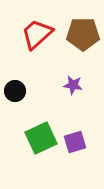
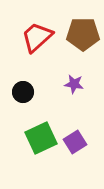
red trapezoid: moved 3 px down
purple star: moved 1 px right, 1 px up
black circle: moved 8 px right, 1 px down
purple square: rotated 15 degrees counterclockwise
